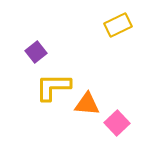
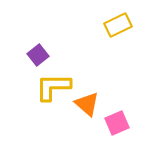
purple square: moved 2 px right, 3 px down
orange triangle: rotated 36 degrees clockwise
pink square: rotated 20 degrees clockwise
